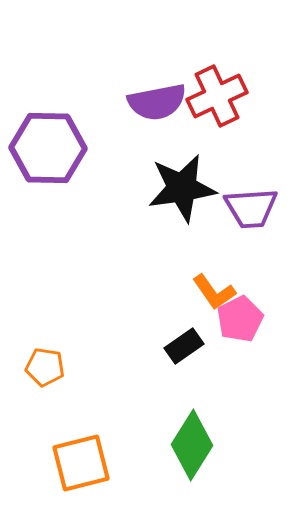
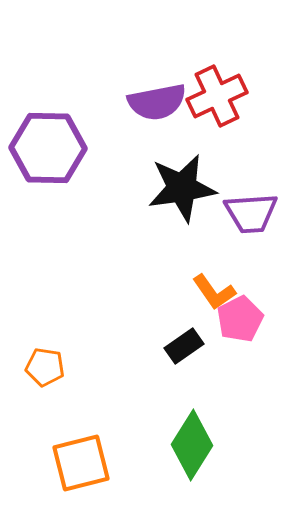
purple trapezoid: moved 5 px down
